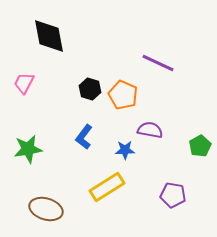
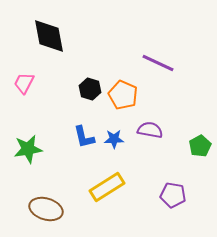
blue L-shape: rotated 50 degrees counterclockwise
blue star: moved 11 px left, 11 px up
